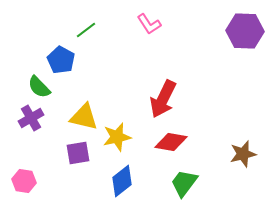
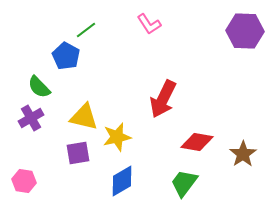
blue pentagon: moved 5 px right, 4 px up
red diamond: moved 26 px right
brown star: rotated 20 degrees counterclockwise
blue diamond: rotated 8 degrees clockwise
